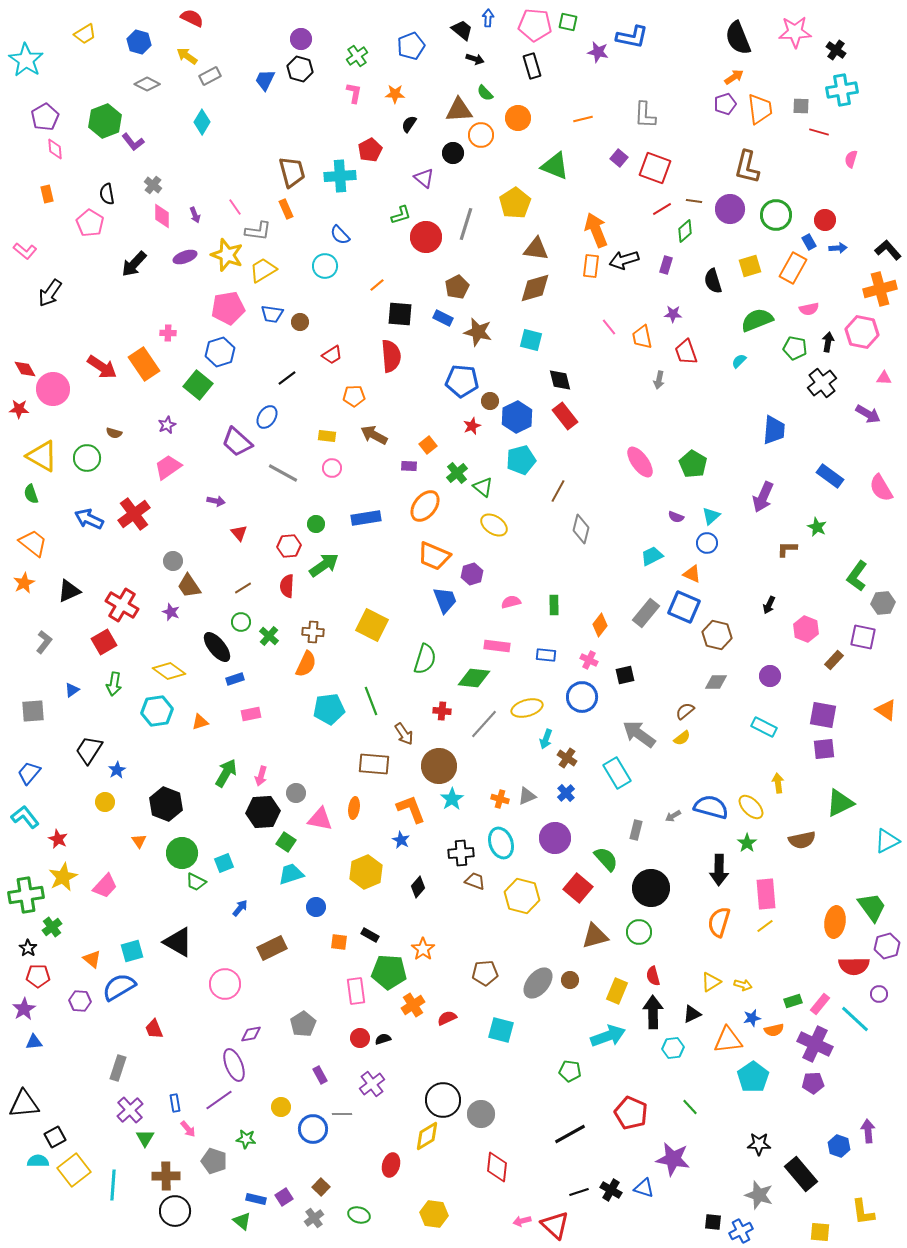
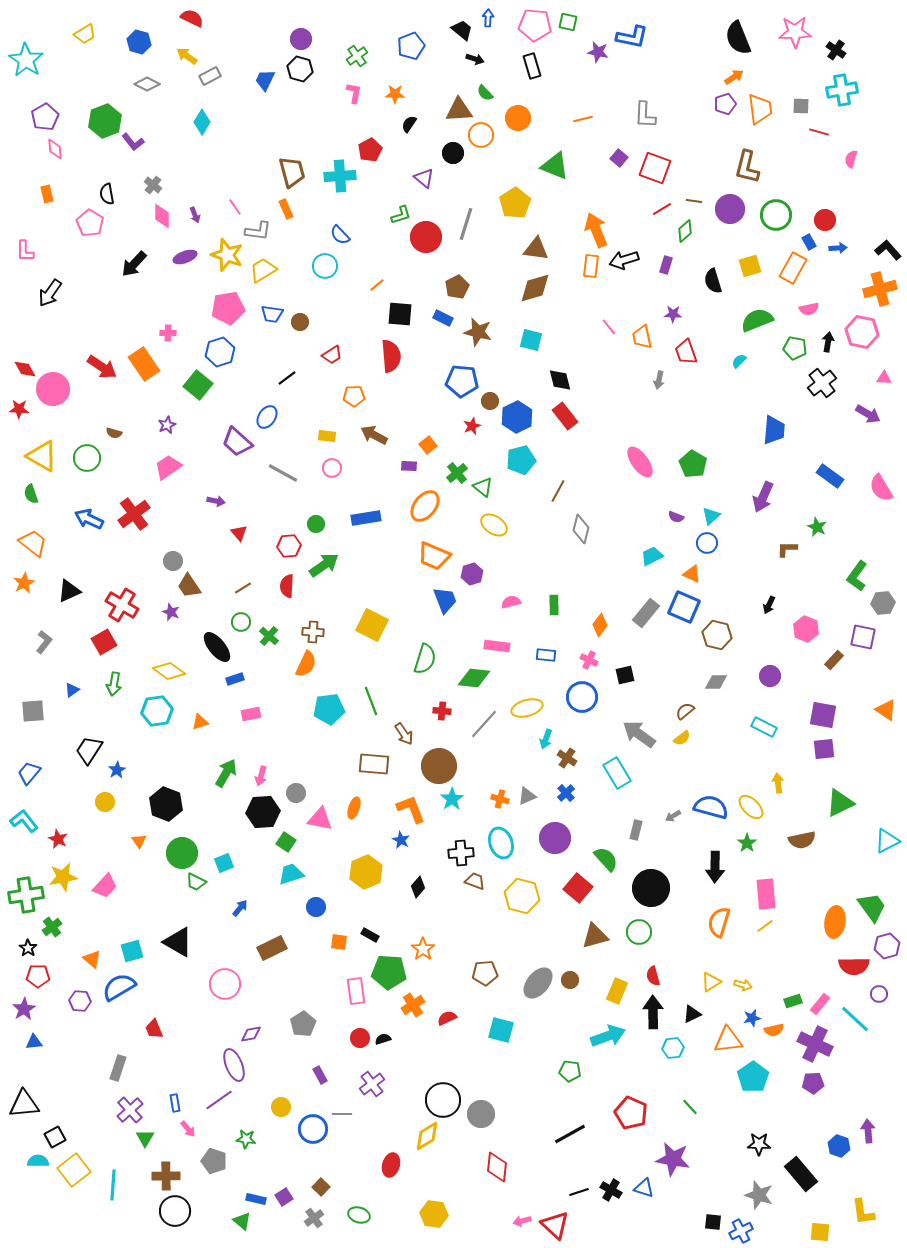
pink L-shape at (25, 251): rotated 50 degrees clockwise
orange ellipse at (354, 808): rotated 10 degrees clockwise
cyan L-shape at (25, 817): moved 1 px left, 4 px down
black arrow at (719, 870): moved 4 px left, 3 px up
yellow star at (63, 877): rotated 16 degrees clockwise
